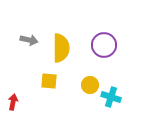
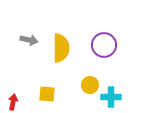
yellow square: moved 2 px left, 13 px down
cyan cross: rotated 18 degrees counterclockwise
